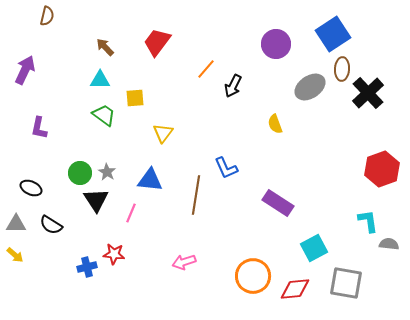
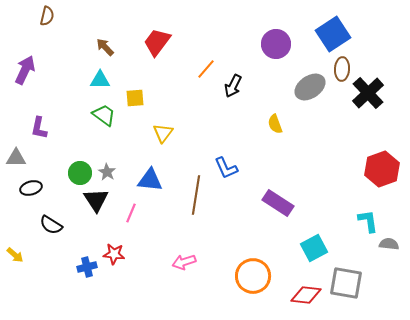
black ellipse: rotated 40 degrees counterclockwise
gray triangle: moved 66 px up
red diamond: moved 11 px right, 6 px down; rotated 12 degrees clockwise
